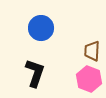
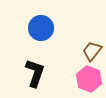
brown trapezoid: rotated 35 degrees clockwise
